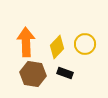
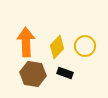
yellow circle: moved 2 px down
